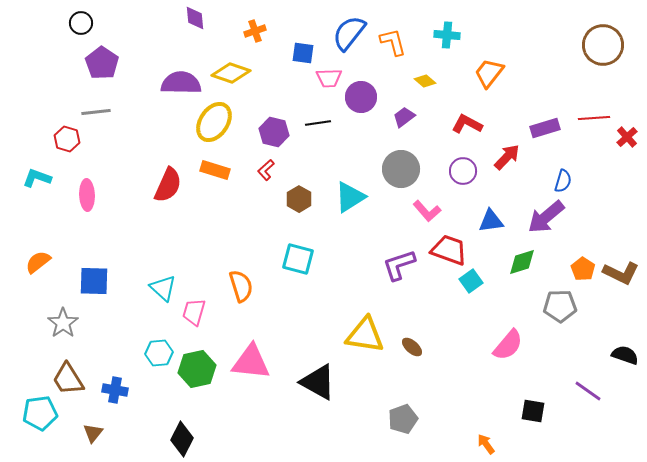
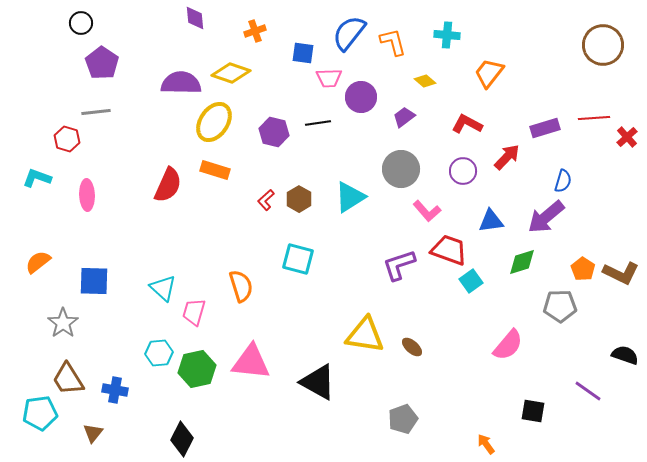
red L-shape at (266, 170): moved 30 px down
